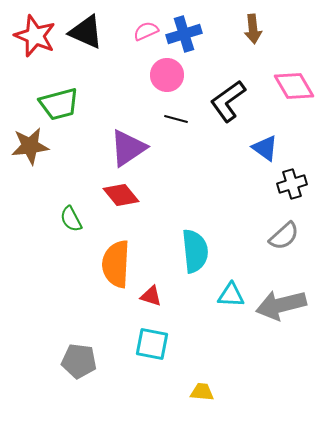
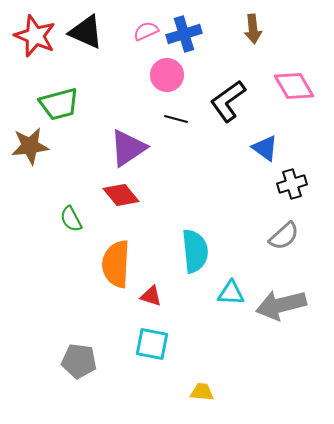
cyan triangle: moved 2 px up
